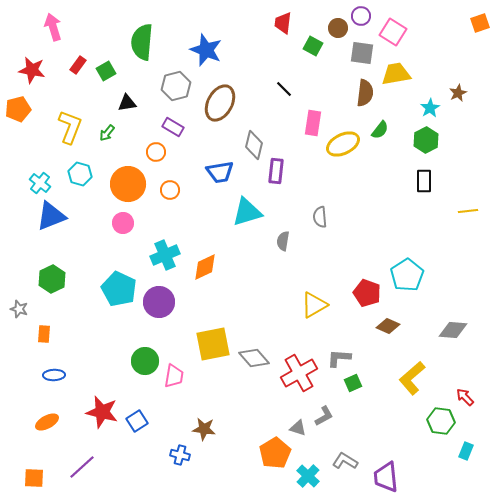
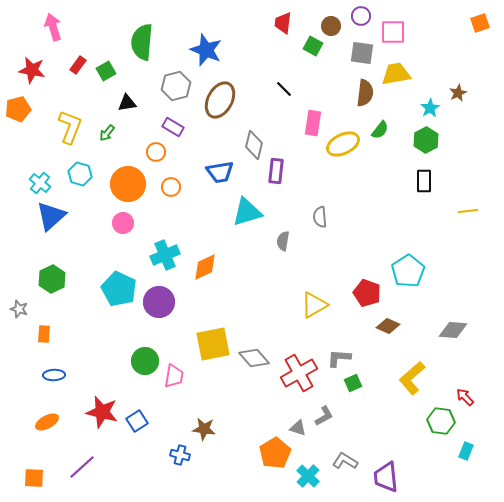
brown circle at (338, 28): moved 7 px left, 2 px up
pink square at (393, 32): rotated 32 degrees counterclockwise
brown ellipse at (220, 103): moved 3 px up
orange circle at (170, 190): moved 1 px right, 3 px up
blue triangle at (51, 216): rotated 20 degrees counterclockwise
cyan pentagon at (407, 275): moved 1 px right, 4 px up
